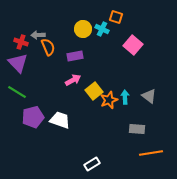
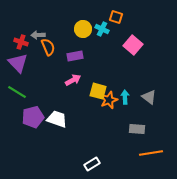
yellow square: moved 4 px right; rotated 36 degrees counterclockwise
gray triangle: moved 1 px down
white trapezoid: moved 3 px left, 1 px up
